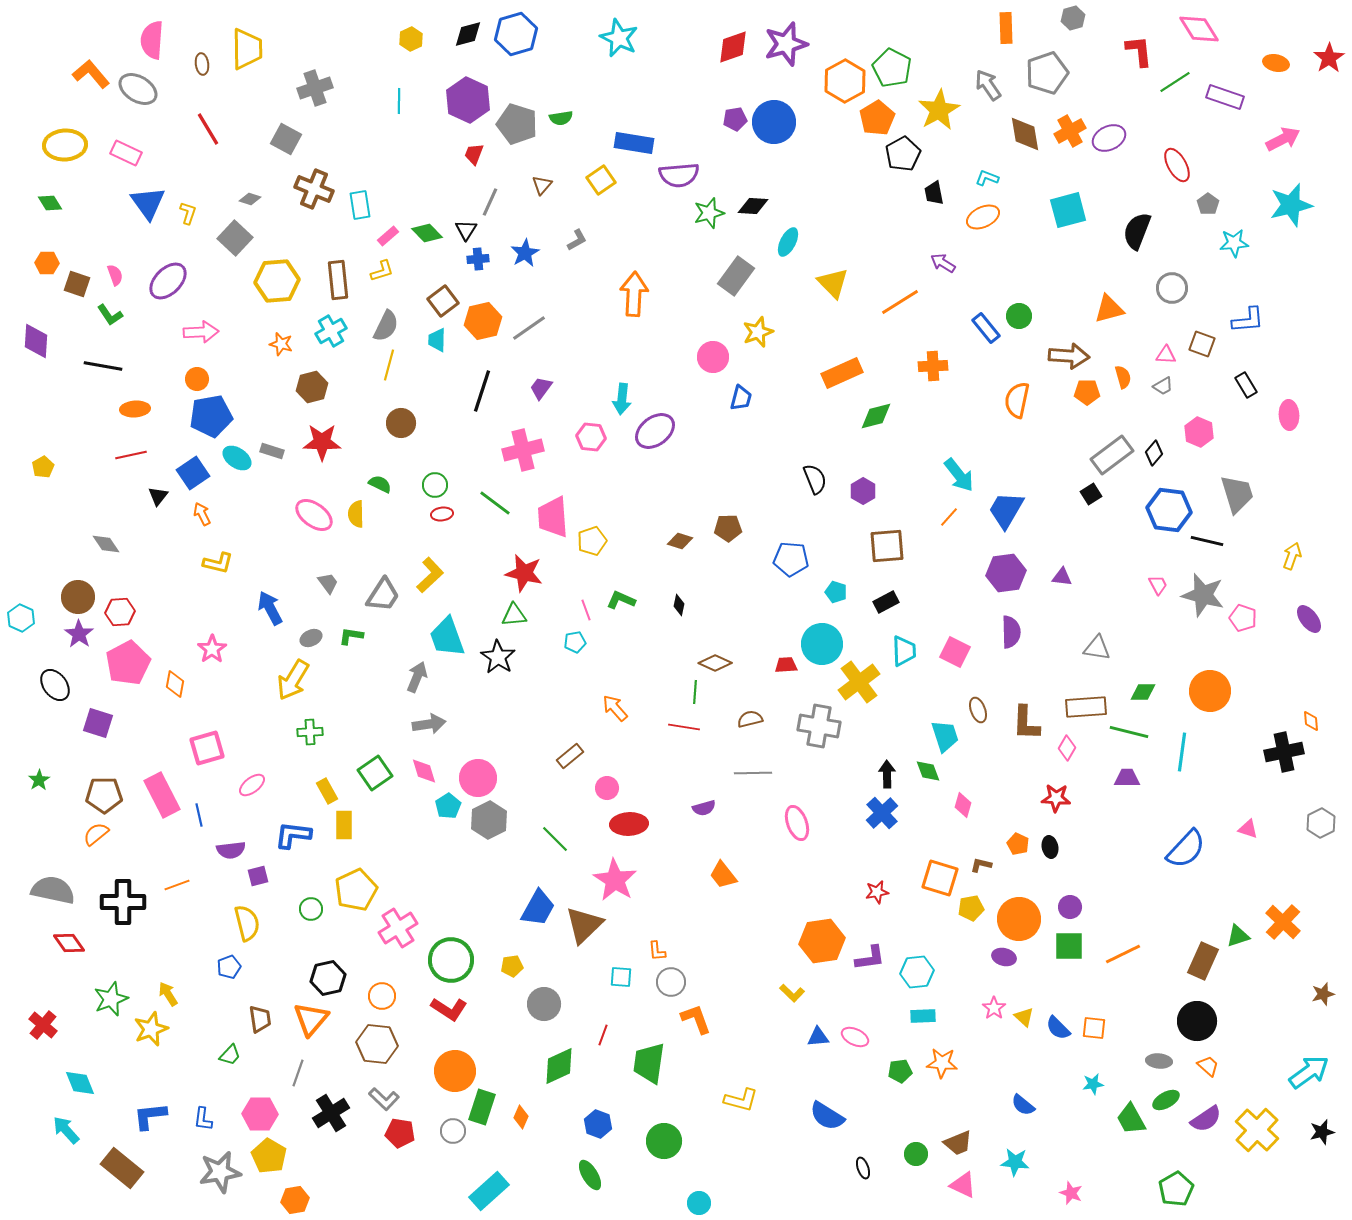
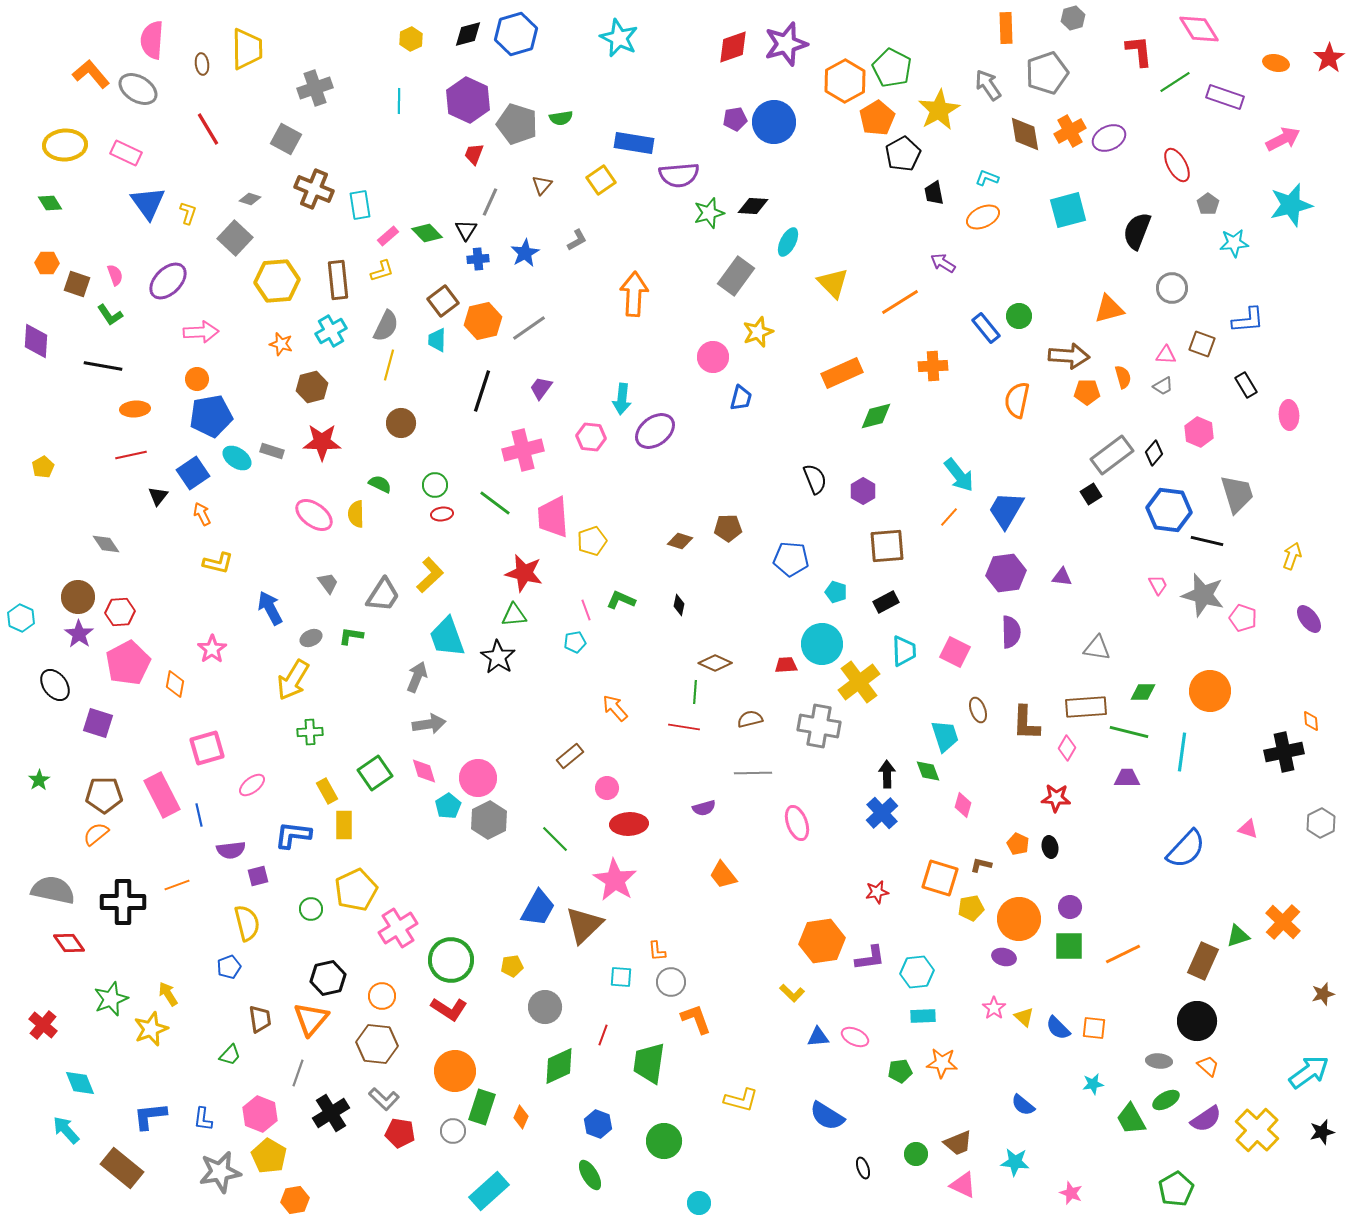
gray circle at (544, 1004): moved 1 px right, 3 px down
pink hexagon at (260, 1114): rotated 20 degrees clockwise
